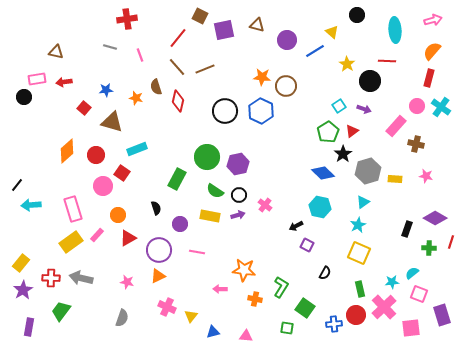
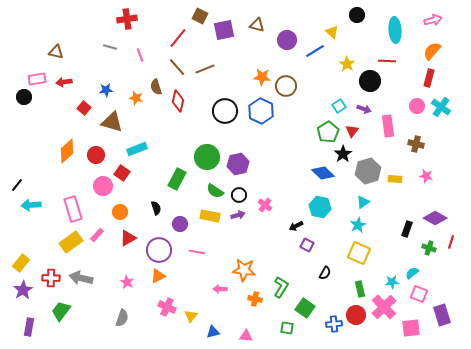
pink rectangle at (396, 126): moved 8 px left; rotated 50 degrees counterclockwise
red triangle at (352, 131): rotated 16 degrees counterclockwise
orange circle at (118, 215): moved 2 px right, 3 px up
green cross at (429, 248): rotated 16 degrees clockwise
pink star at (127, 282): rotated 16 degrees clockwise
